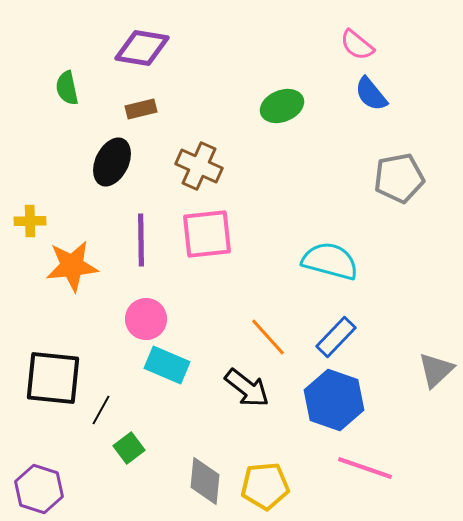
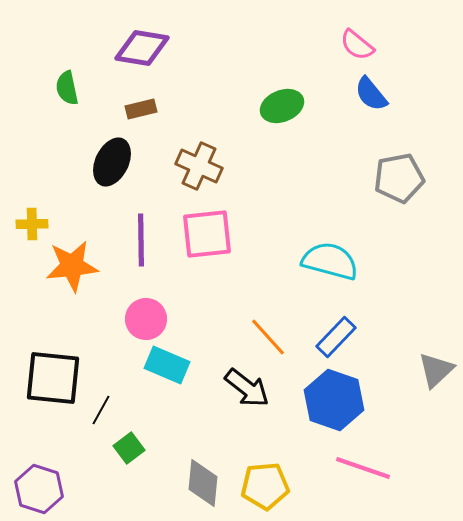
yellow cross: moved 2 px right, 3 px down
pink line: moved 2 px left
gray diamond: moved 2 px left, 2 px down
